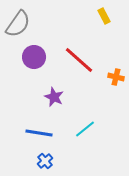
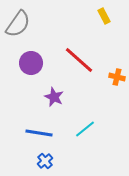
purple circle: moved 3 px left, 6 px down
orange cross: moved 1 px right
